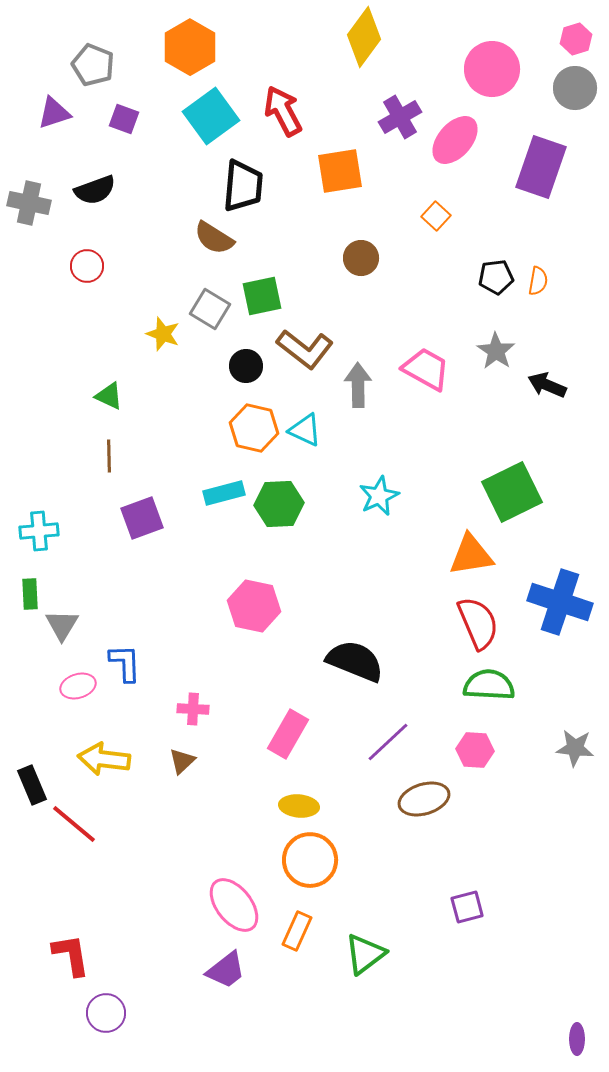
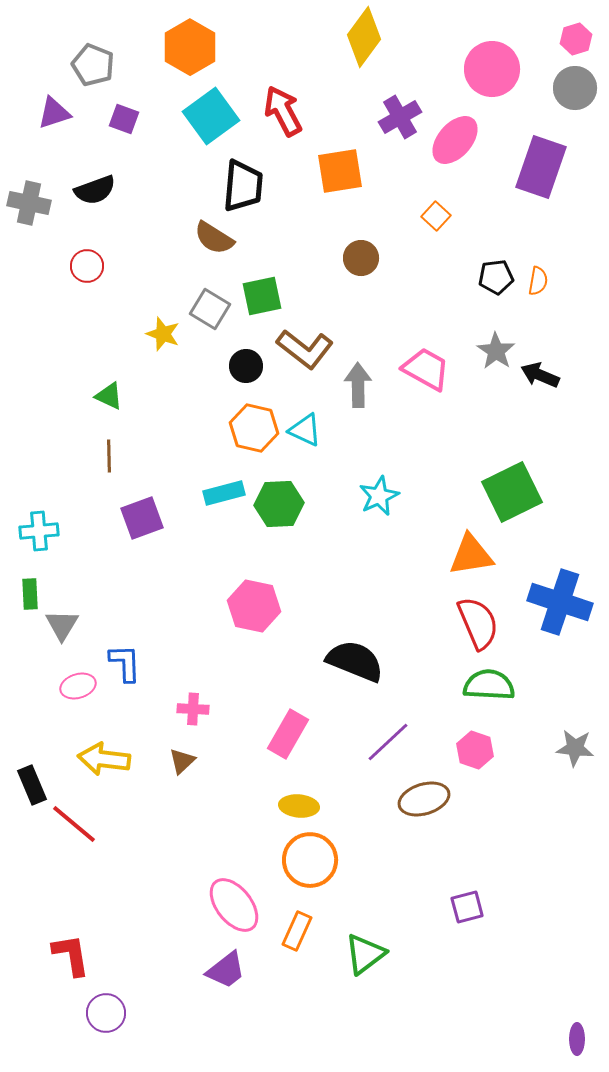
black arrow at (547, 385): moved 7 px left, 10 px up
pink hexagon at (475, 750): rotated 15 degrees clockwise
